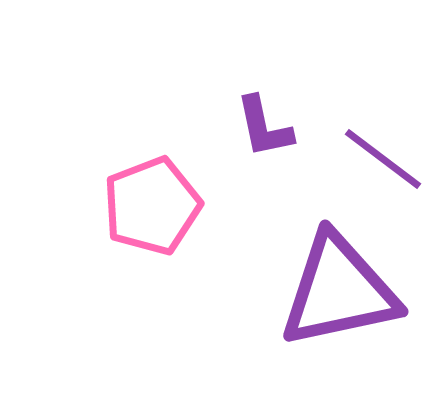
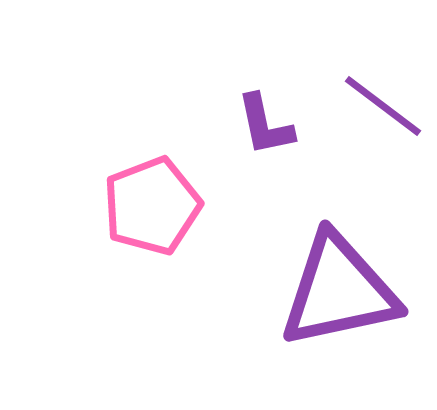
purple L-shape: moved 1 px right, 2 px up
purple line: moved 53 px up
